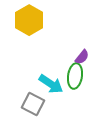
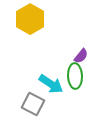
yellow hexagon: moved 1 px right, 1 px up
purple semicircle: moved 1 px left, 1 px up
green ellipse: rotated 10 degrees counterclockwise
